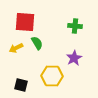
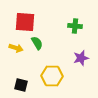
yellow arrow: rotated 136 degrees counterclockwise
purple star: moved 7 px right; rotated 14 degrees clockwise
